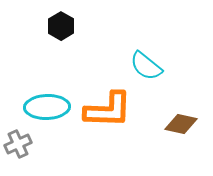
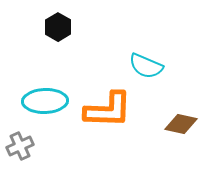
black hexagon: moved 3 px left, 1 px down
cyan semicircle: rotated 16 degrees counterclockwise
cyan ellipse: moved 2 px left, 6 px up
gray cross: moved 2 px right, 2 px down
